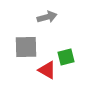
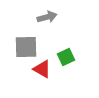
green square: rotated 12 degrees counterclockwise
red triangle: moved 5 px left, 1 px up
